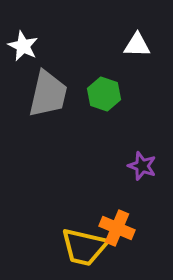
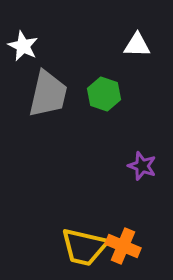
orange cross: moved 6 px right, 18 px down
